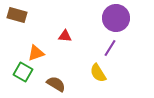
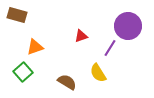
purple circle: moved 12 px right, 8 px down
red triangle: moved 16 px right; rotated 24 degrees counterclockwise
orange triangle: moved 1 px left, 6 px up
green square: rotated 18 degrees clockwise
brown semicircle: moved 11 px right, 2 px up
